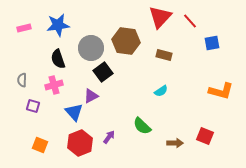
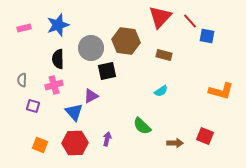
blue star: rotated 10 degrees counterclockwise
blue square: moved 5 px left, 7 px up; rotated 21 degrees clockwise
black semicircle: rotated 18 degrees clockwise
black square: moved 4 px right, 1 px up; rotated 24 degrees clockwise
purple arrow: moved 2 px left, 2 px down; rotated 24 degrees counterclockwise
red hexagon: moved 5 px left; rotated 20 degrees clockwise
